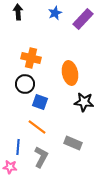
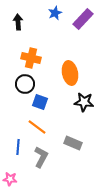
black arrow: moved 10 px down
pink star: moved 12 px down
